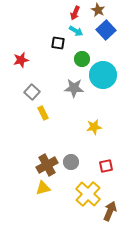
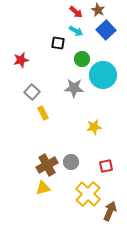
red arrow: moved 1 px right, 1 px up; rotated 72 degrees counterclockwise
